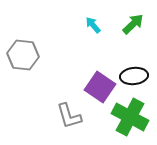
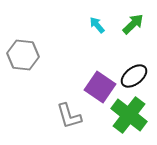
cyan arrow: moved 4 px right
black ellipse: rotated 32 degrees counterclockwise
green cross: moved 1 px left, 2 px up; rotated 9 degrees clockwise
